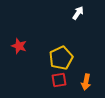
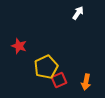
yellow pentagon: moved 15 px left, 9 px down
red square: rotated 14 degrees counterclockwise
